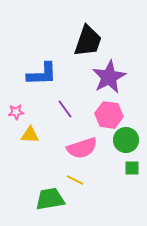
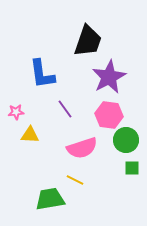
blue L-shape: rotated 84 degrees clockwise
